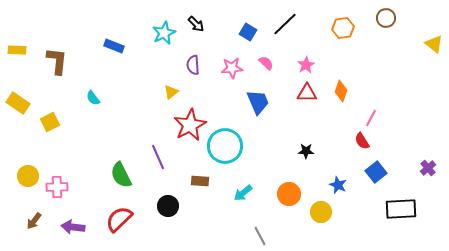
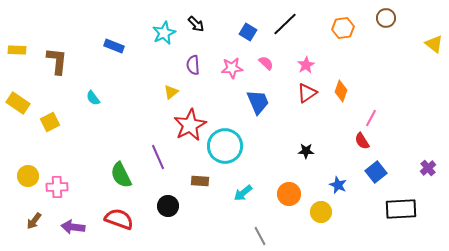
red triangle at (307, 93): rotated 35 degrees counterclockwise
red semicircle at (119, 219): rotated 64 degrees clockwise
